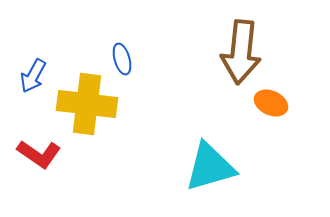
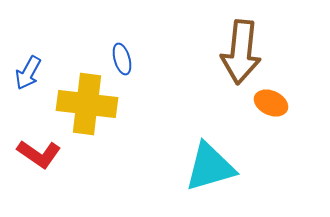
blue arrow: moved 5 px left, 3 px up
